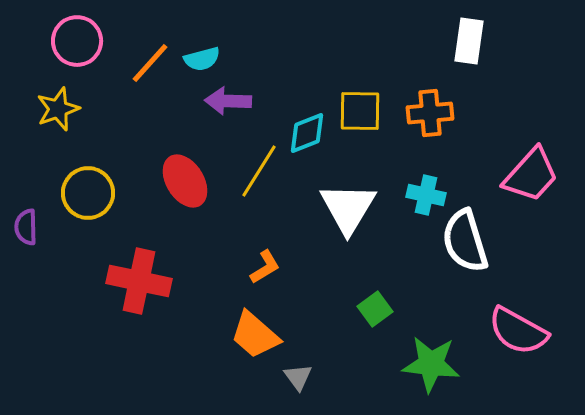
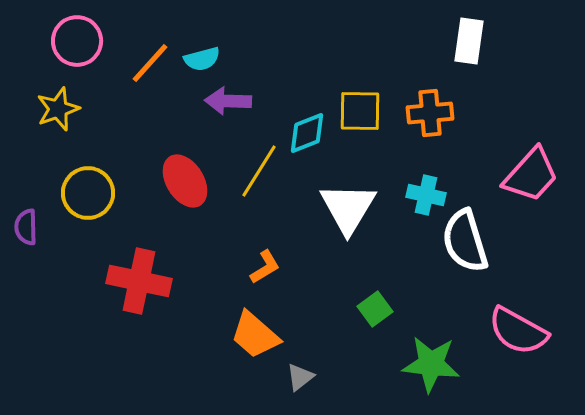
gray triangle: moved 2 px right; rotated 28 degrees clockwise
